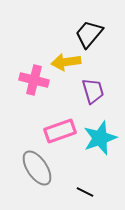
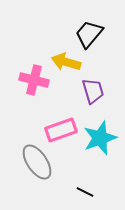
yellow arrow: rotated 24 degrees clockwise
pink rectangle: moved 1 px right, 1 px up
gray ellipse: moved 6 px up
